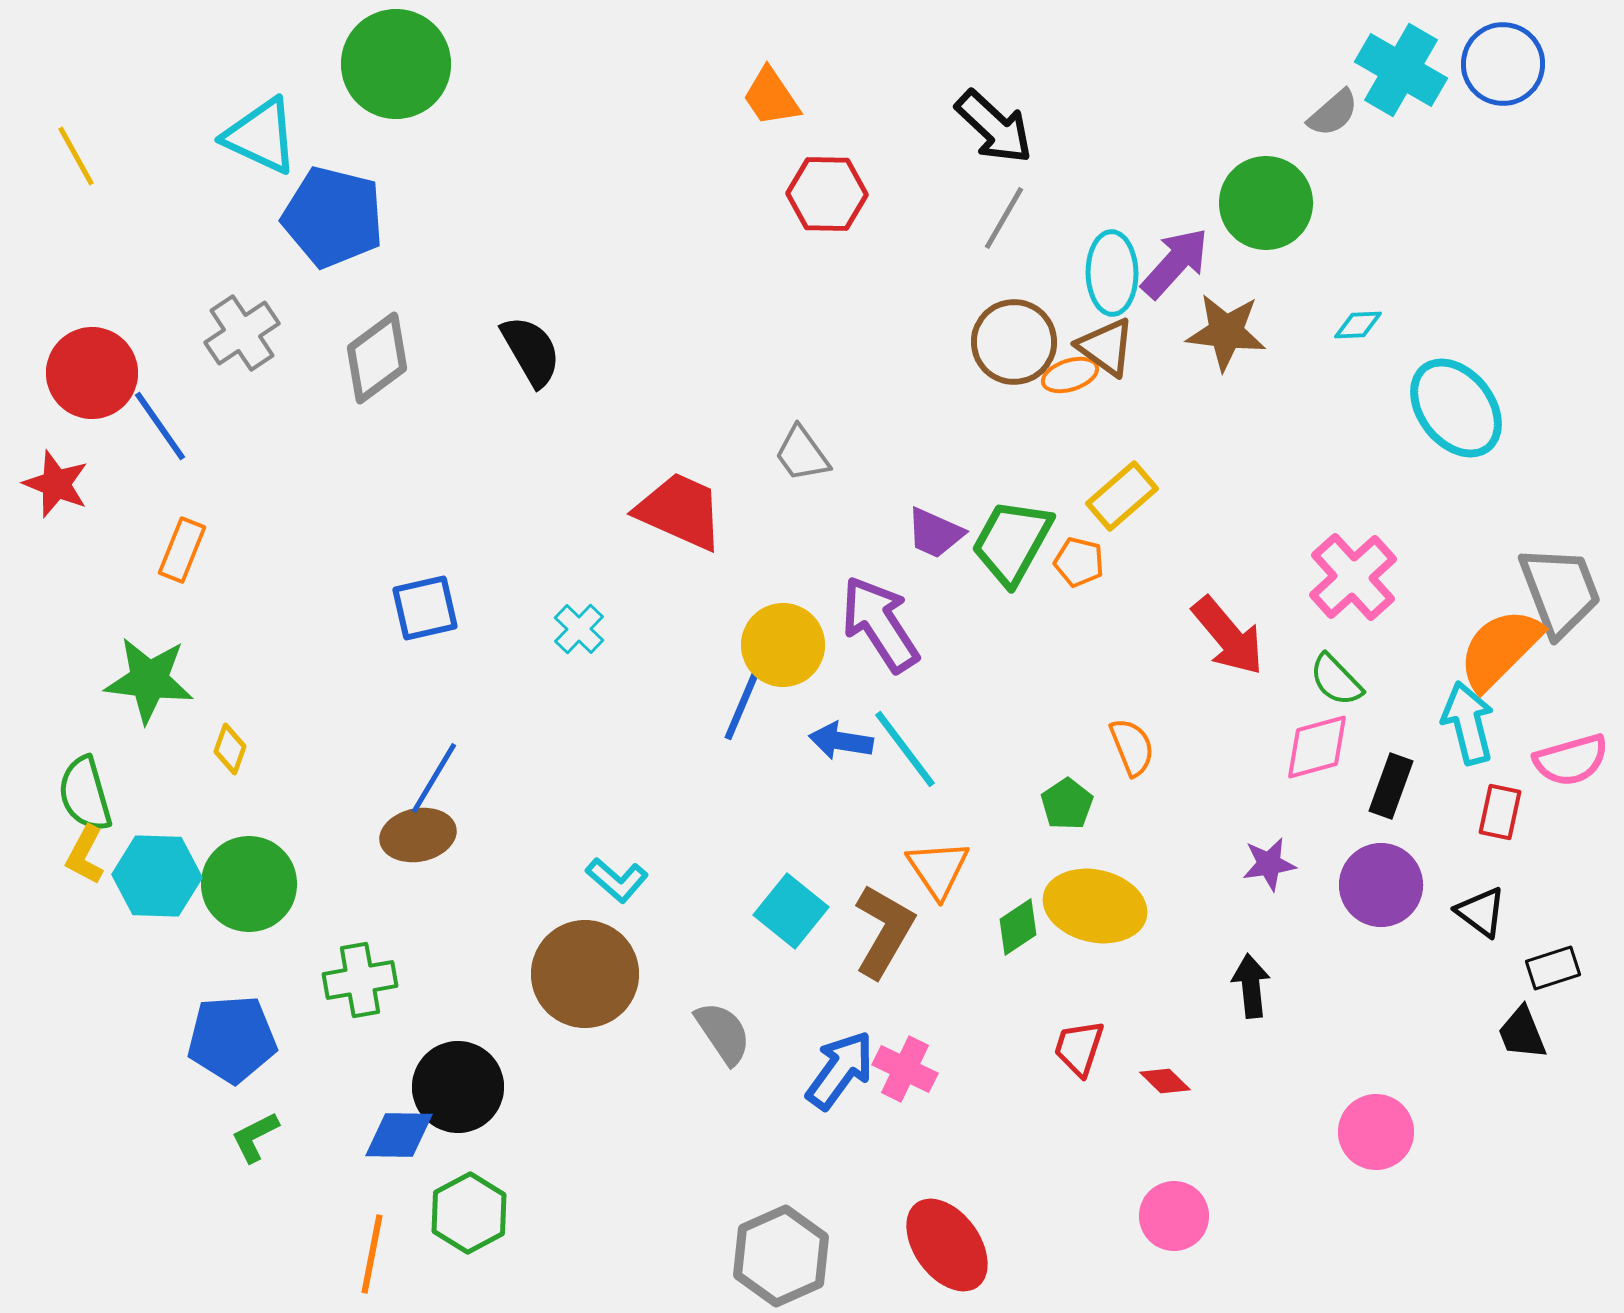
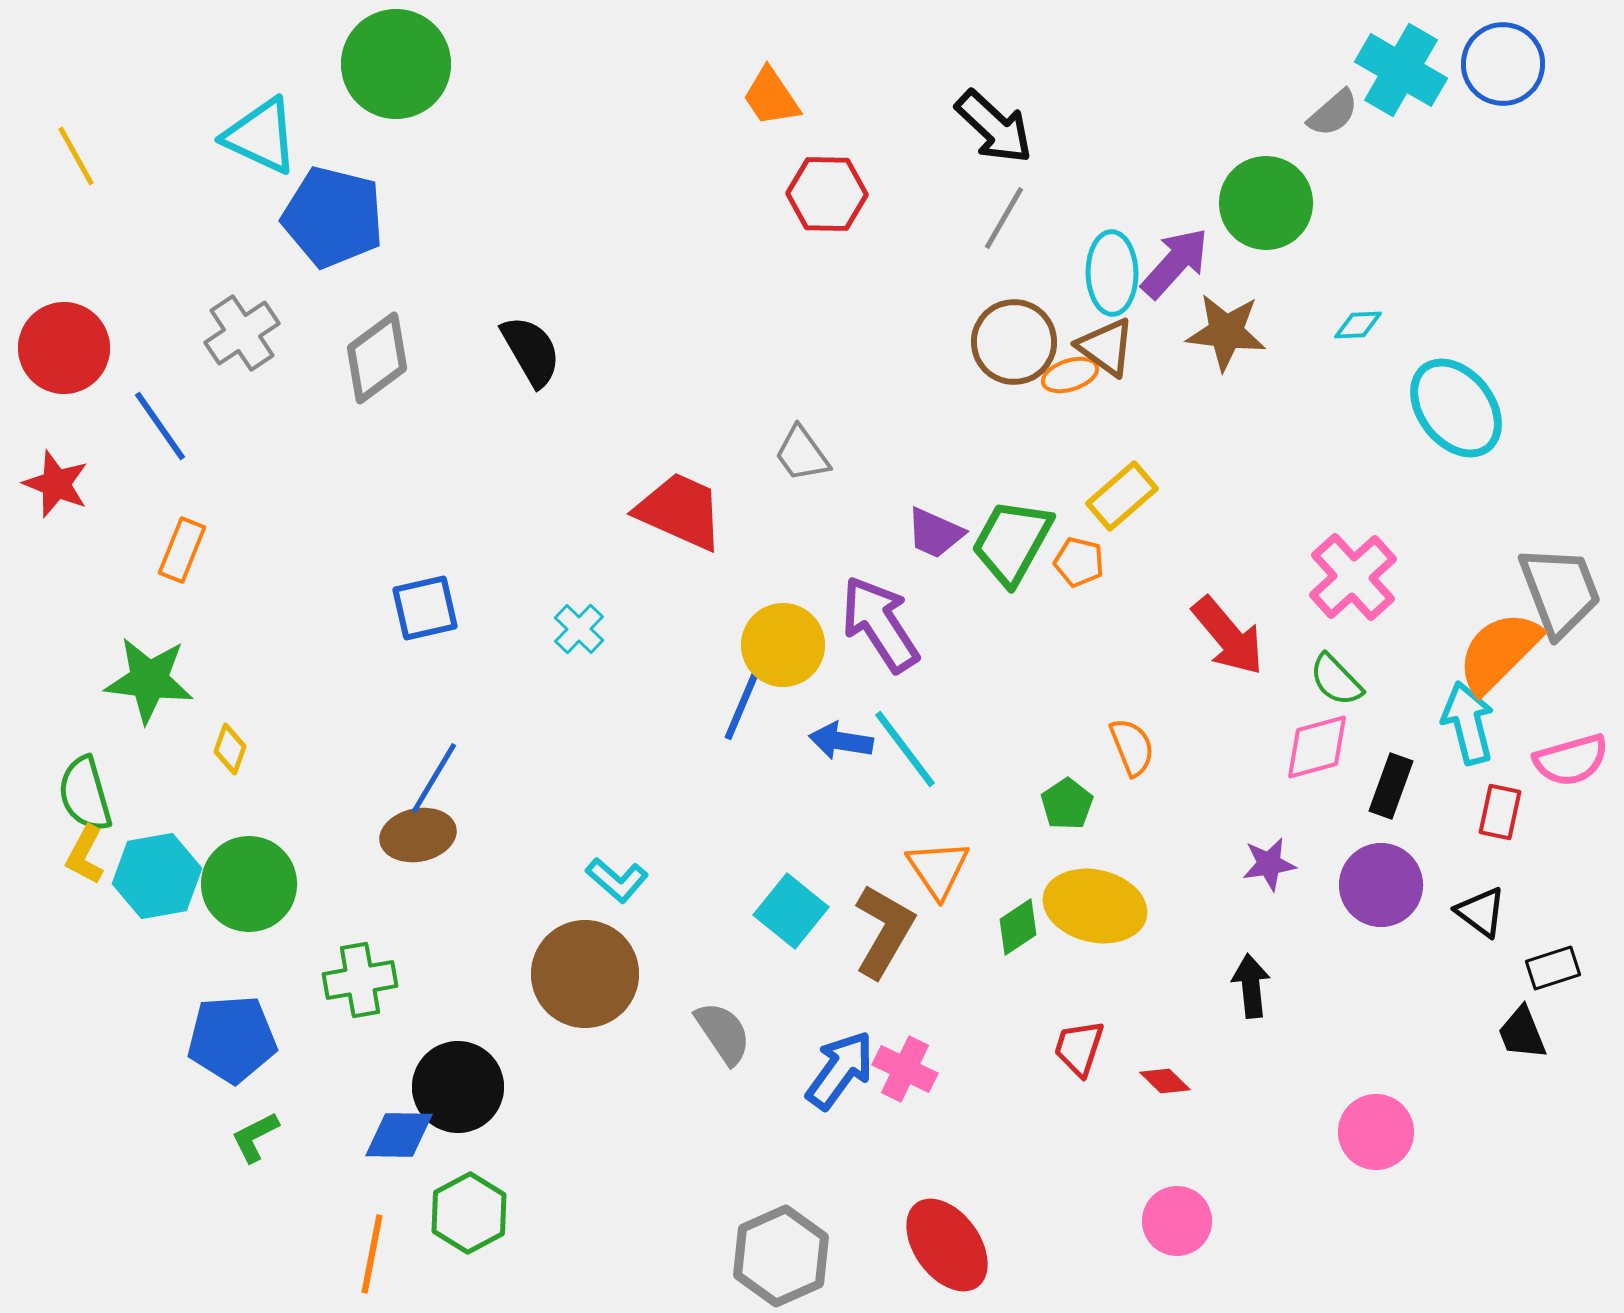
red circle at (92, 373): moved 28 px left, 25 px up
orange semicircle at (1500, 649): moved 1 px left, 3 px down
cyan hexagon at (157, 876): rotated 12 degrees counterclockwise
pink circle at (1174, 1216): moved 3 px right, 5 px down
